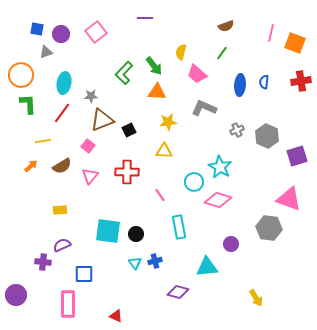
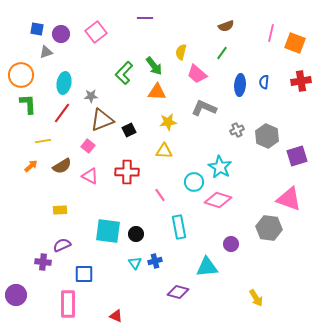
pink triangle at (90, 176): rotated 42 degrees counterclockwise
